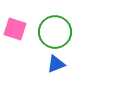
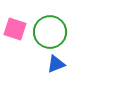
green circle: moved 5 px left
